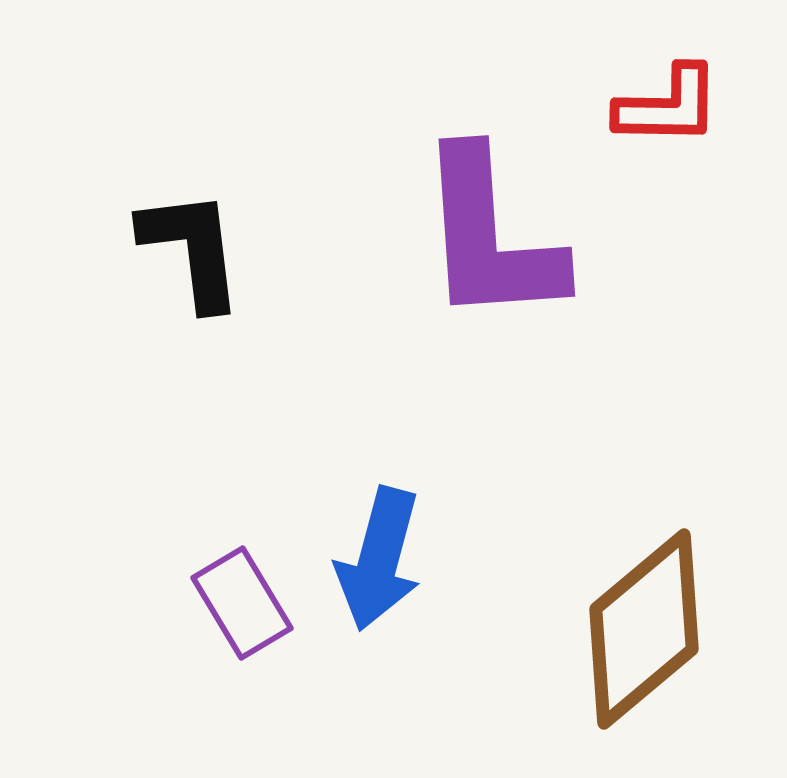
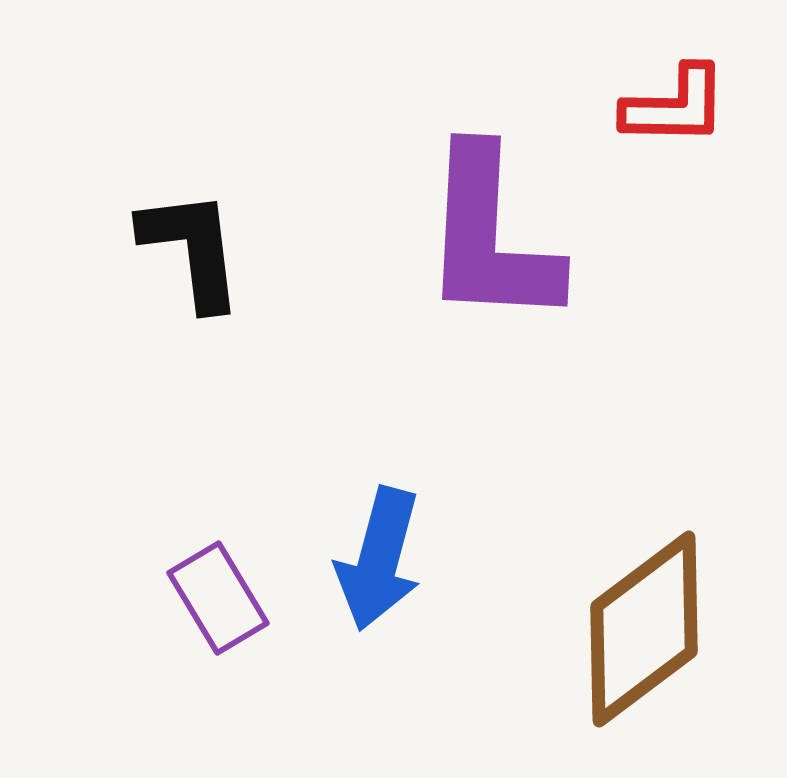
red L-shape: moved 7 px right
purple L-shape: rotated 7 degrees clockwise
purple rectangle: moved 24 px left, 5 px up
brown diamond: rotated 3 degrees clockwise
